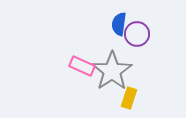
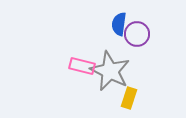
pink rectangle: rotated 10 degrees counterclockwise
gray star: moved 2 px left; rotated 12 degrees counterclockwise
